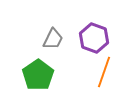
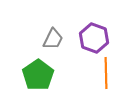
orange line: moved 2 px right, 1 px down; rotated 20 degrees counterclockwise
